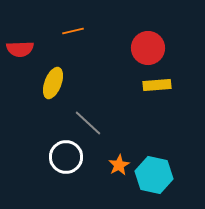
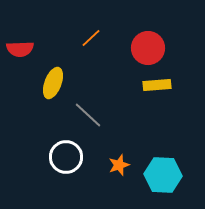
orange line: moved 18 px right, 7 px down; rotated 30 degrees counterclockwise
gray line: moved 8 px up
orange star: rotated 10 degrees clockwise
cyan hexagon: moved 9 px right; rotated 9 degrees counterclockwise
